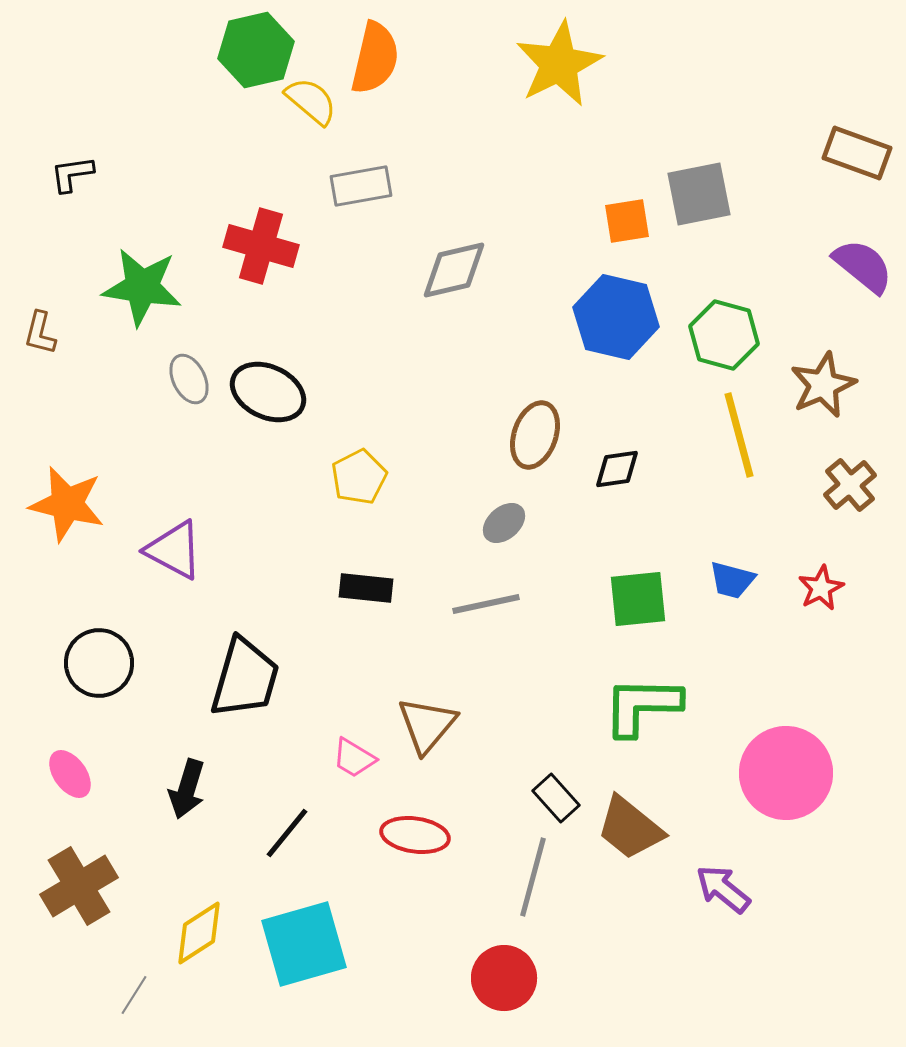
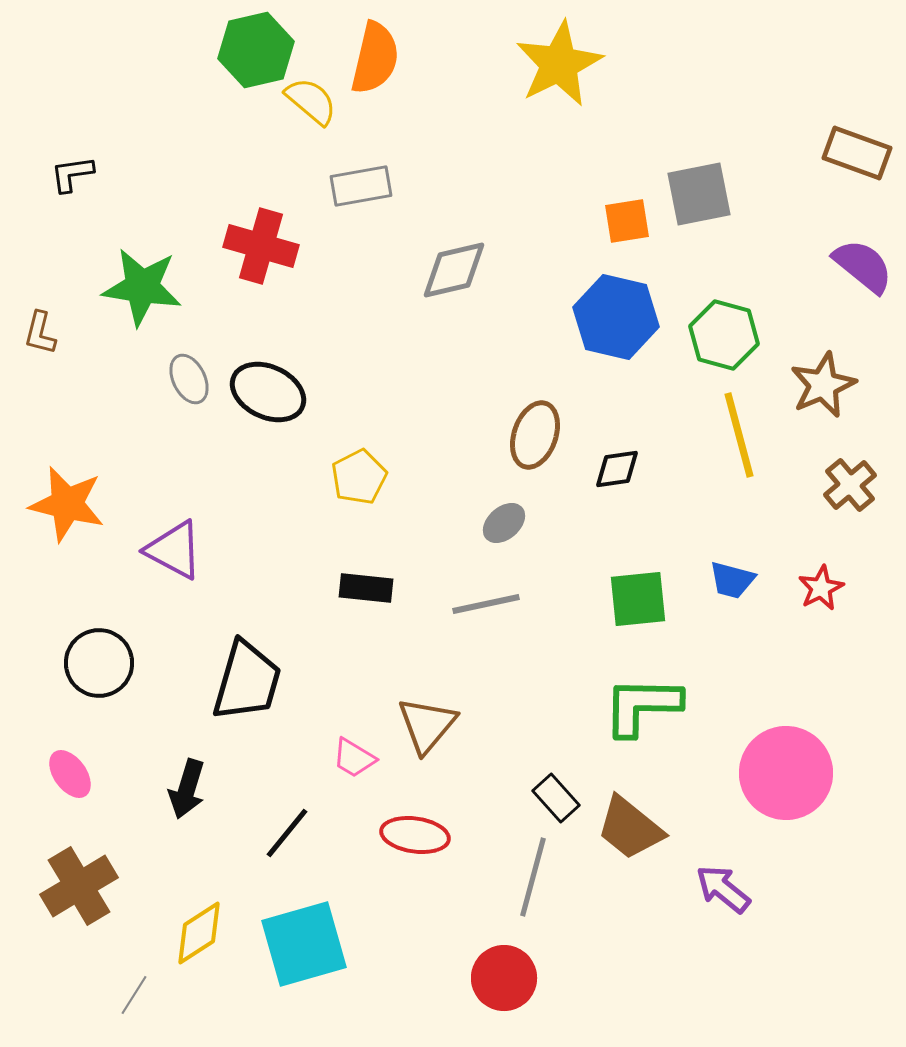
black trapezoid at (245, 678): moved 2 px right, 3 px down
